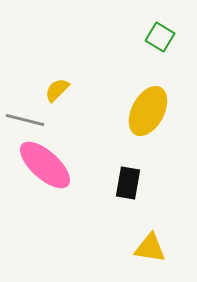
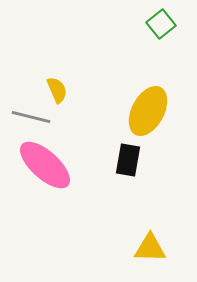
green square: moved 1 px right, 13 px up; rotated 20 degrees clockwise
yellow semicircle: rotated 112 degrees clockwise
gray line: moved 6 px right, 3 px up
black rectangle: moved 23 px up
yellow triangle: rotated 8 degrees counterclockwise
